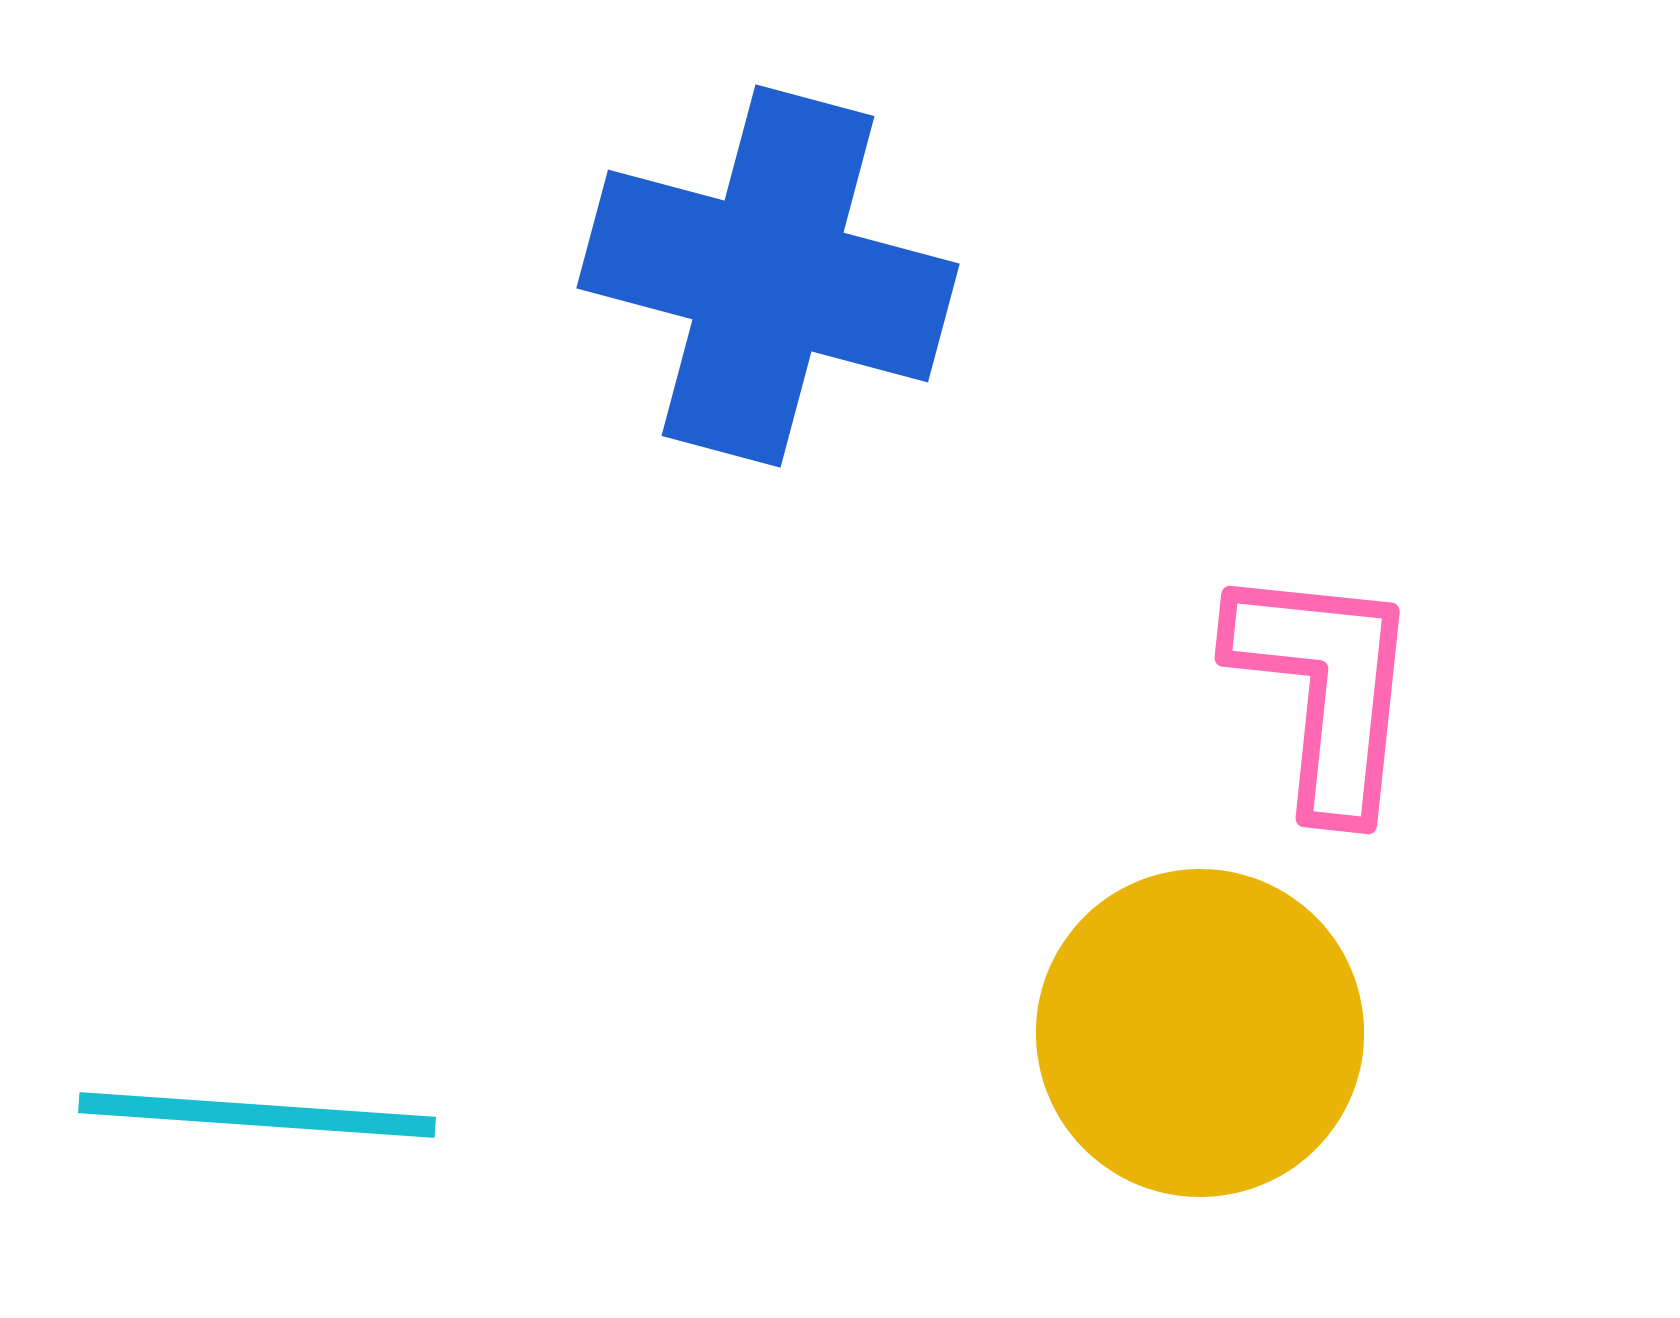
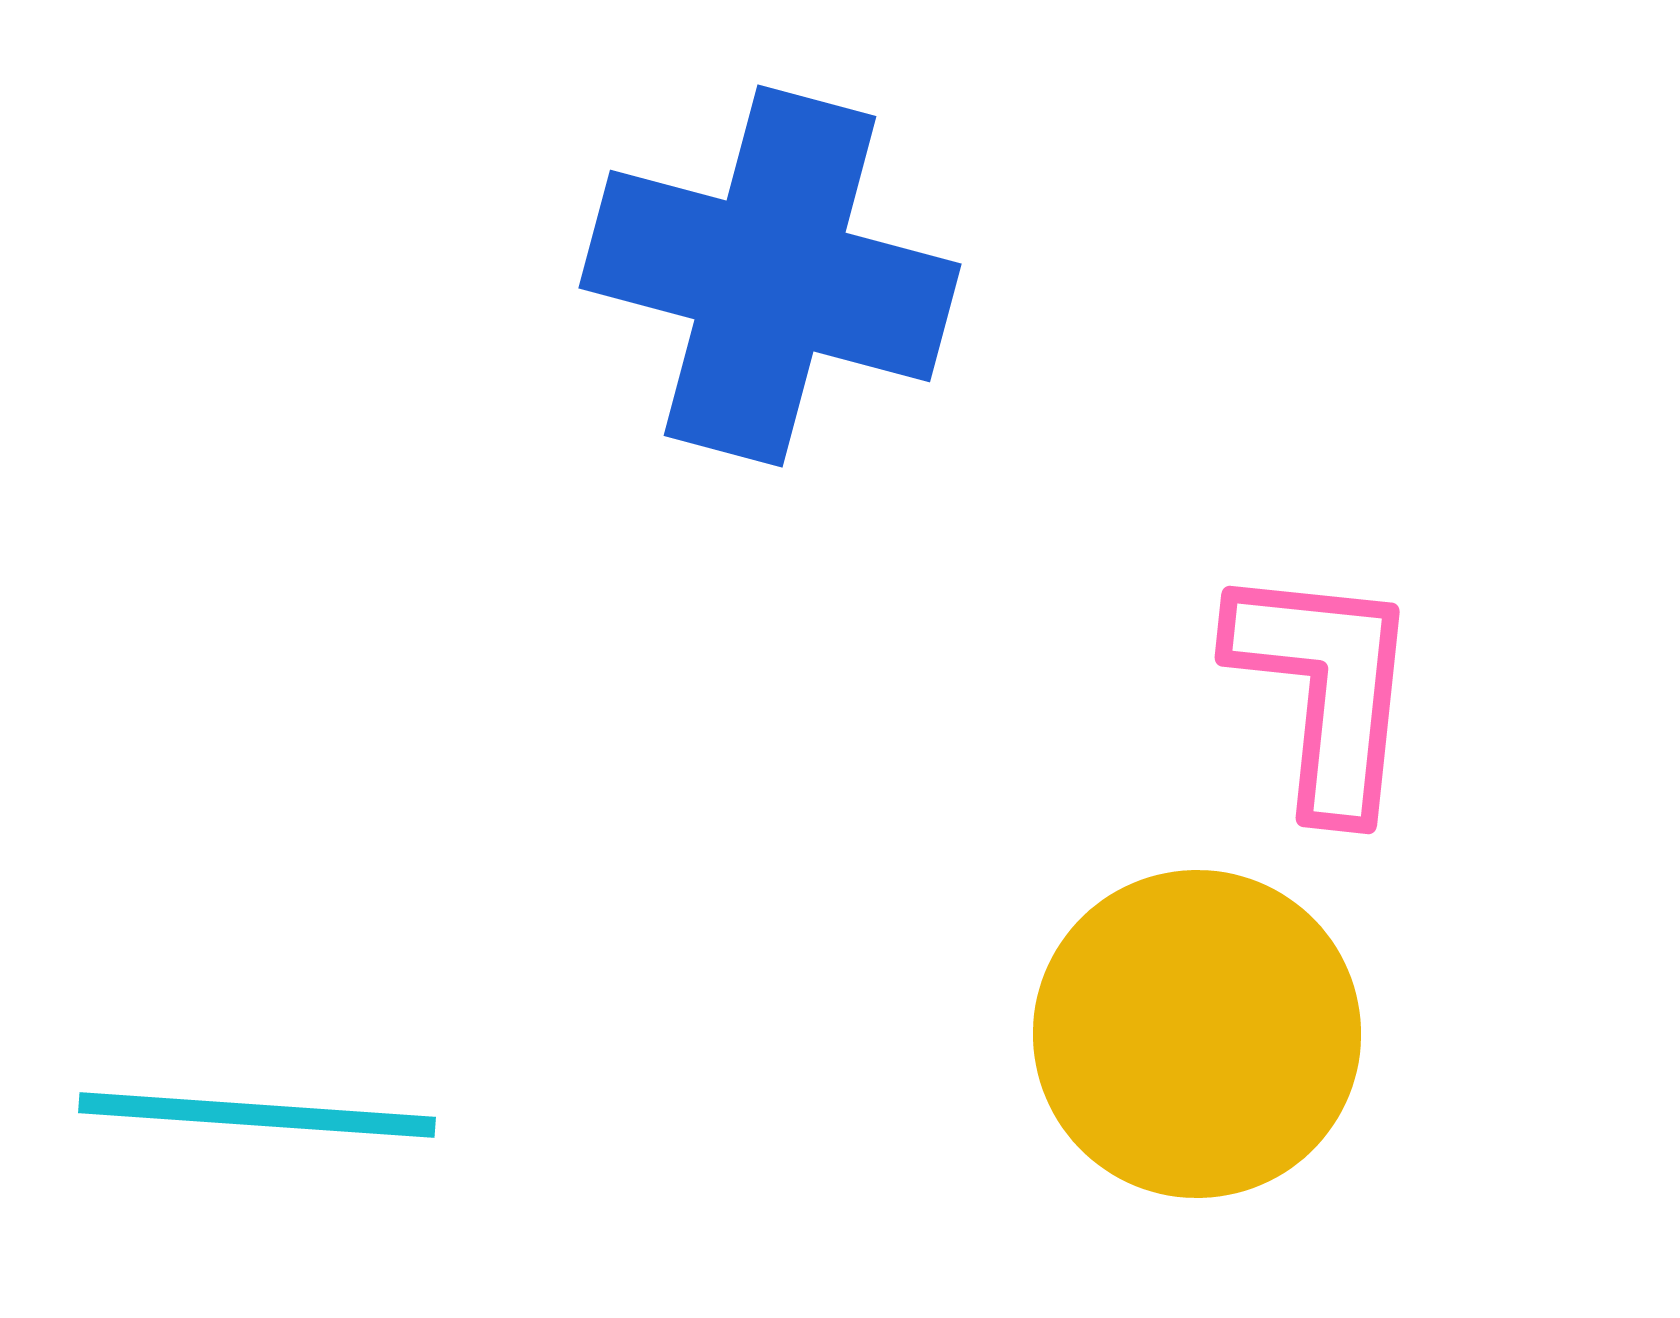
blue cross: moved 2 px right
yellow circle: moved 3 px left, 1 px down
